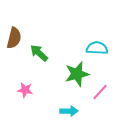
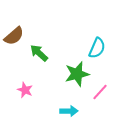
brown semicircle: moved 2 px up; rotated 35 degrees clockwise
cyan semicircle: rotated 110 degrees clockwise
pink star: rotated 14 degrees clockwise
